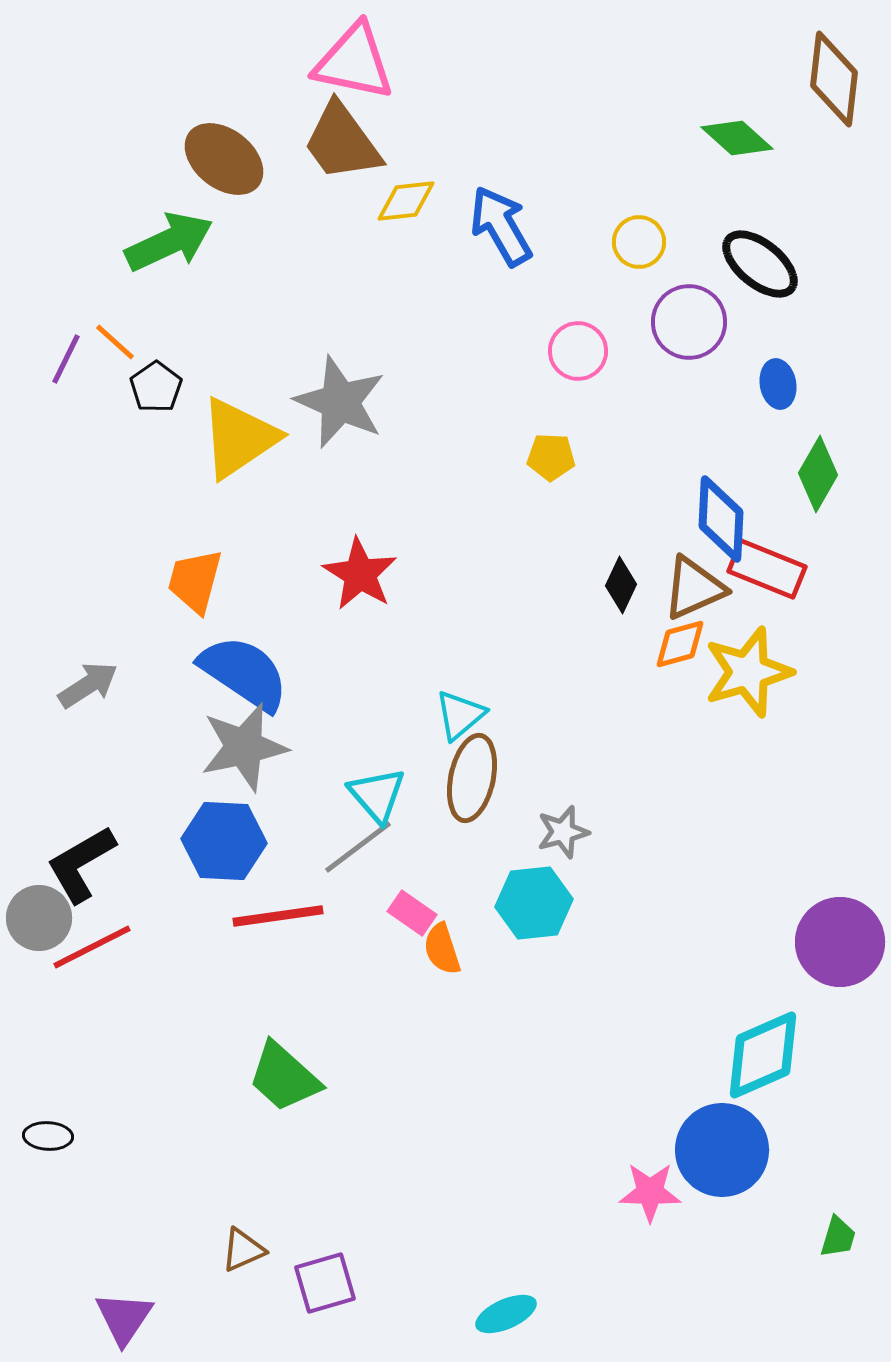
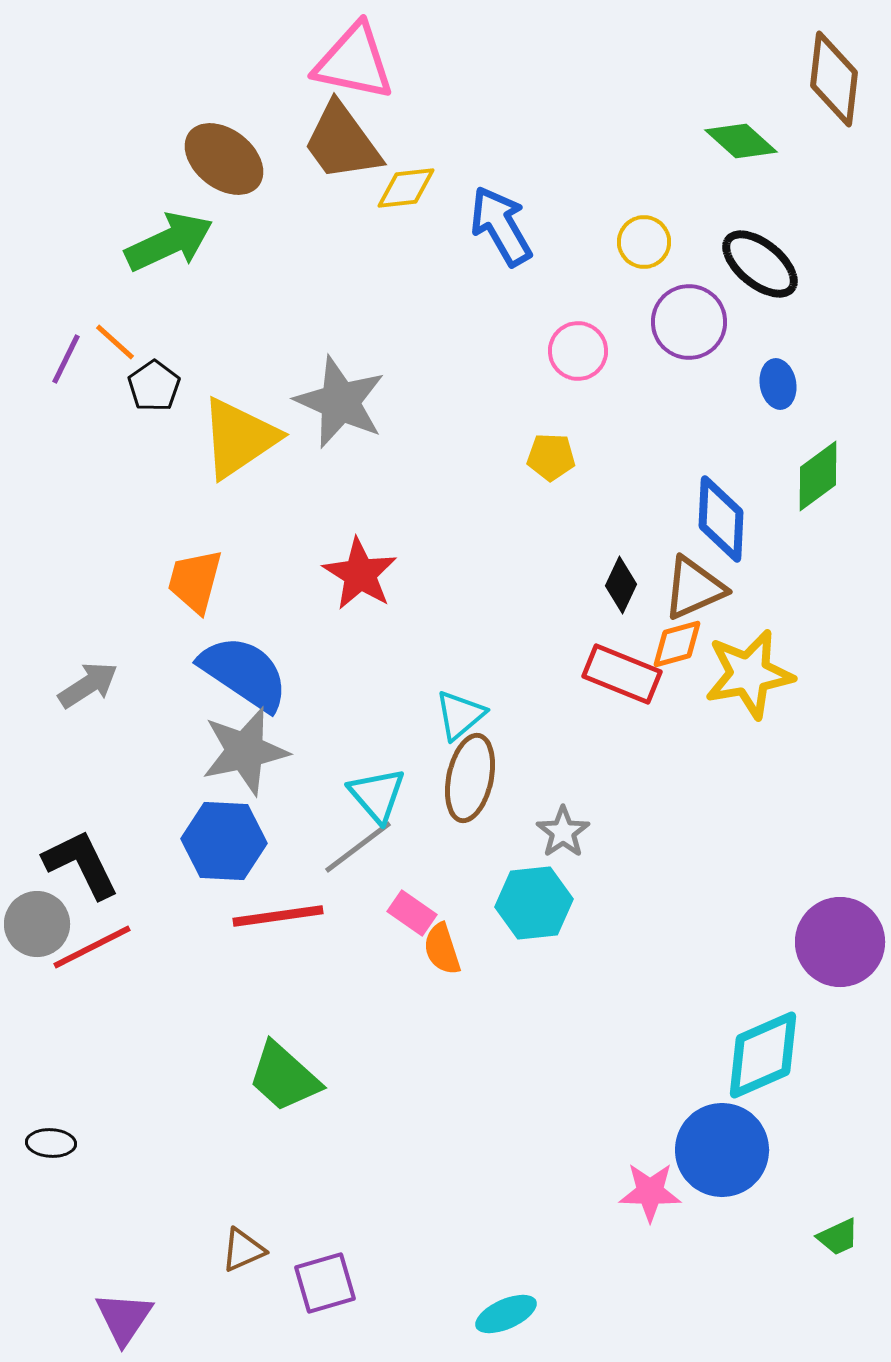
green diamond at (737, 138): moved 4 px right, 3 px down
yellow diamond at (406, 201): moved 13 px up
yellow circle at (639, 242): moved 5 px right
black pentagon at (156, 387): moved 2 px left, 1 px up
green diamond at (818, 474): moved 2 px down; rotated 24 degrees clockwise
red rectangle at (767, 569): moved 145 px left, 105 px down
orange diamond at (680, 644): moved 3 px left
yellow star at (748, 672): moved 1 px right, 2 px down; rotated 6 degrees clockwise
gray star at (244, 747): moved 1 px right, 4 px down
brown ellipse at (472, 778): moved 2 px left
gray star at (563, 832): rotated 20 degrees counterclockwise
black L-shape at (81, 864): rotated 94 degrees clockwise
gray circle at (39, 918): moved 2 px left, 6 px down
black ellipse at (48, 1136): moved 3 px right, 7 px down
green trapezoid at (838, 1237): rotated 48 degrees clockwise
